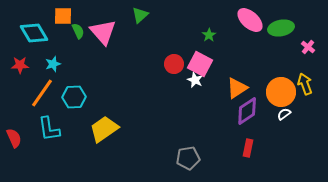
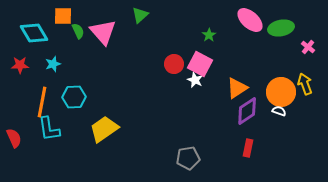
orange line: moved 9 px down; rotated 24 degrees counterclockwise
white semicircle: moved 5 px left, 3 px up; rotated 56 degrees clockwise
